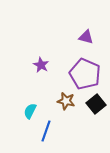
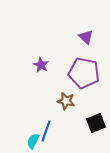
purple triangle: rotated 28 degrees clockwise
purple pentagon: moved 1 px left, 1 px up; rotated 12 degrees counterclockwise
black square: moved 19 px down; rotated 18 degrees clockwise
cyan semicircle: moved 3 px right, 30 px down
